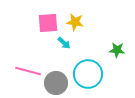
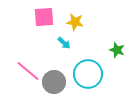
pink square: moved 4 px left, 6 px up
green star: rotated 14 degrees clockwise
pink line: rotated 25 degrees clockwise
gray circle: moved 2 px left, 1 px up
